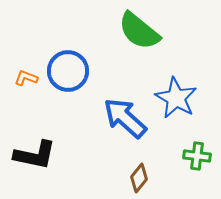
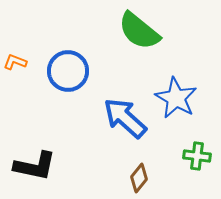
orange L-shape: moved 11 px left, 16 px up
black L-shape: moved 11 px down
